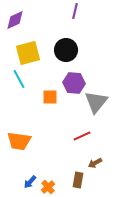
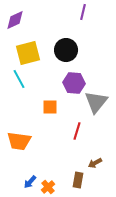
purple line: moved 8 px right, 1 px down
orange square: moved 10 px down
red line: moved 5 px left, 5 px up; rotated 48 degrees counterclockwise
